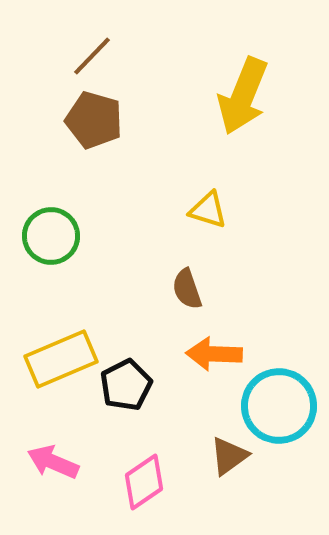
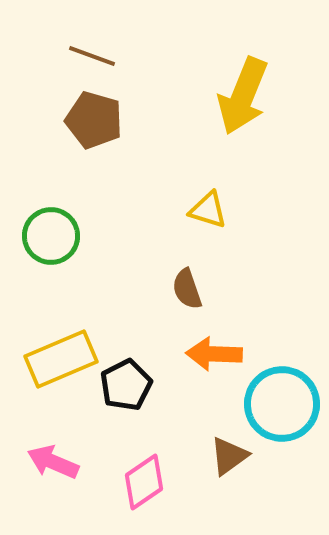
brown line: rotated 66 degrees clockwise
cyan circle: moved 3 px right, 2 px up
